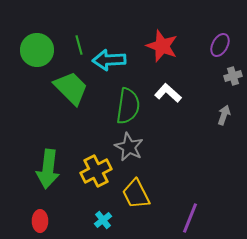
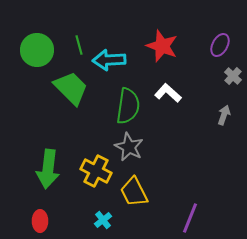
gray cross: rotated 30 degrees counterclockwise
yellow cross: rotated 36 degrees counterclockwise
yellow trapezoid: moved 2 px left, 2 px up
